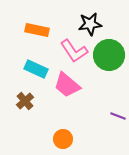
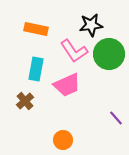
black star: moved 1 px right, 1 px down
orange rectangle: moved 1 px left, 1 px up
green circle: moved 1 px up
cyan rectangle: rotated 75 degrees clockwise
pink trapezoid: rotated 64 degrees counterclockwise
purple line: moved 2 px left, 2 px down; rotated 28 degrees clockwise
orange circle: moved 1 px down
